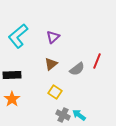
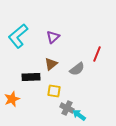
red line: moved 7 px up
black rectangle: moved 19 px right, 2 px down
yellow square: moved 1 px left, 1 px up; rotated 24 degrees counterclockwise
orange star: rotated 14 degrees clockwise
gray cross: moved 4 px right, 7 px up
